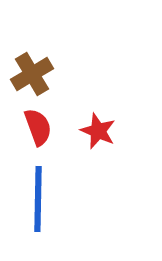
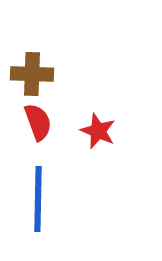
brown cross: rotated 33 degrees clockwise
red semicircle: moved 5 px up
